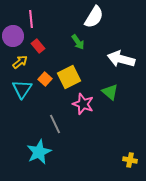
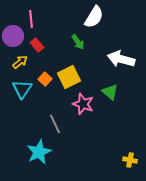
red rectangle: moved 1 px left, 1 px up
